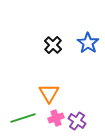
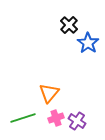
black cross: moved 16 px right, 20 px up
orange triangle: rotated 10 degrees clockwise
